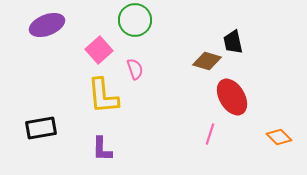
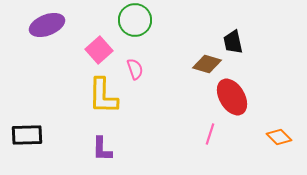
brown diamond: moved 3 px down
yellow L-shape: rotated 6 degrees clockwise
black rectangle: moved 14 px left, 7 px down; rotated 8 degrees clockwise
